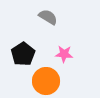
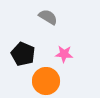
black pentagon: rotated 15 degrees counterclockwise
